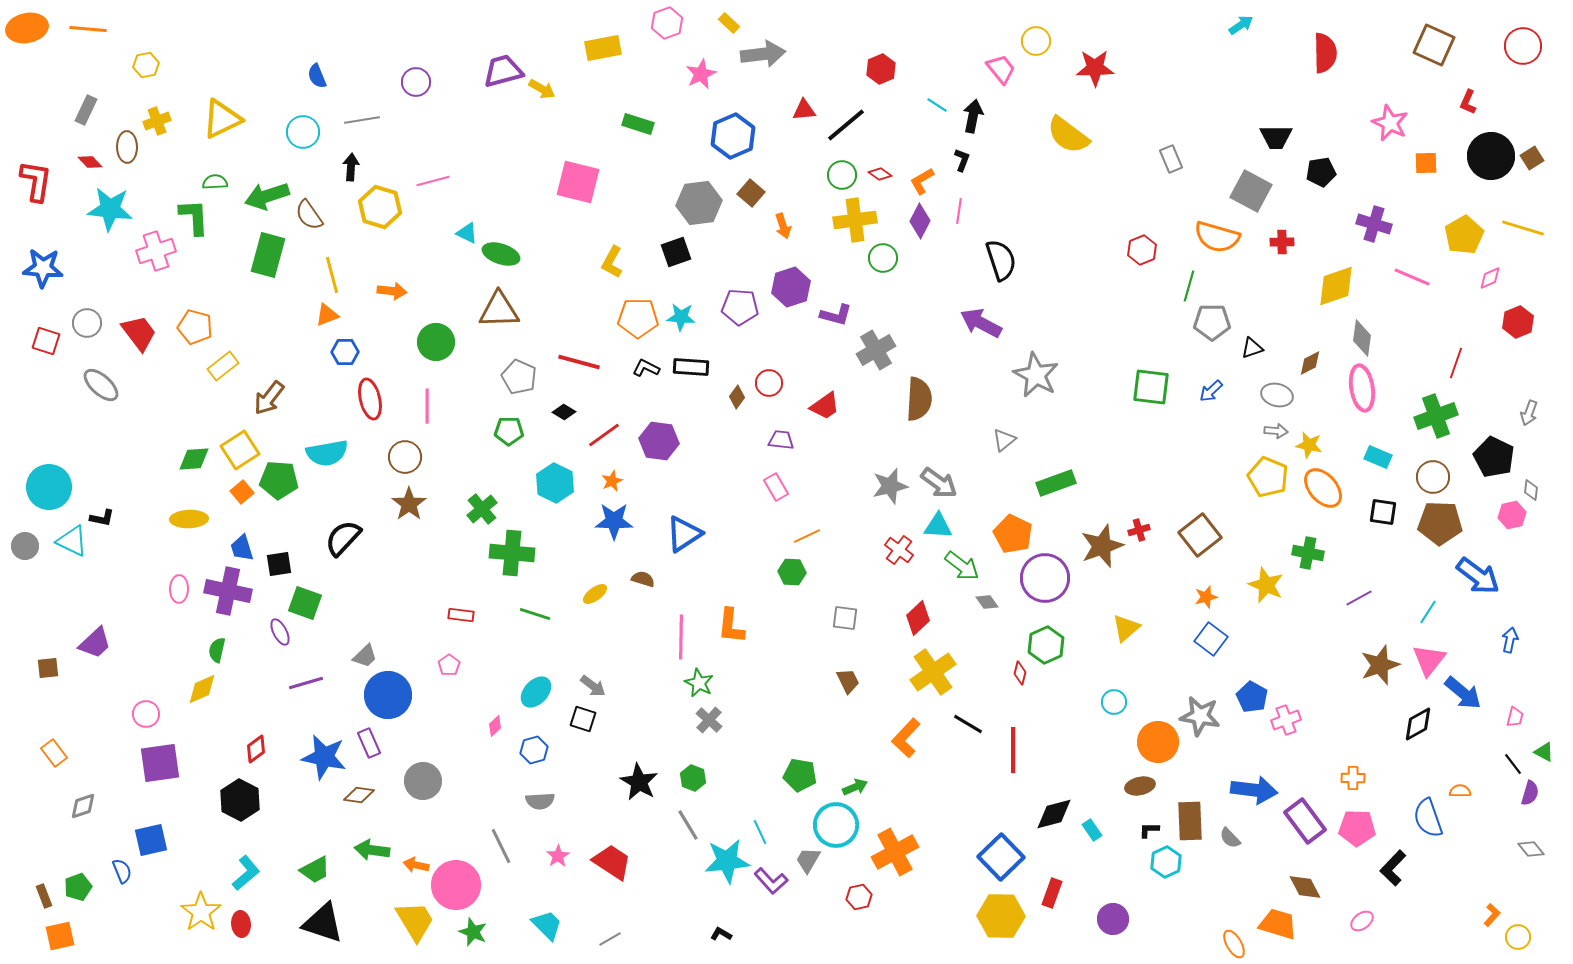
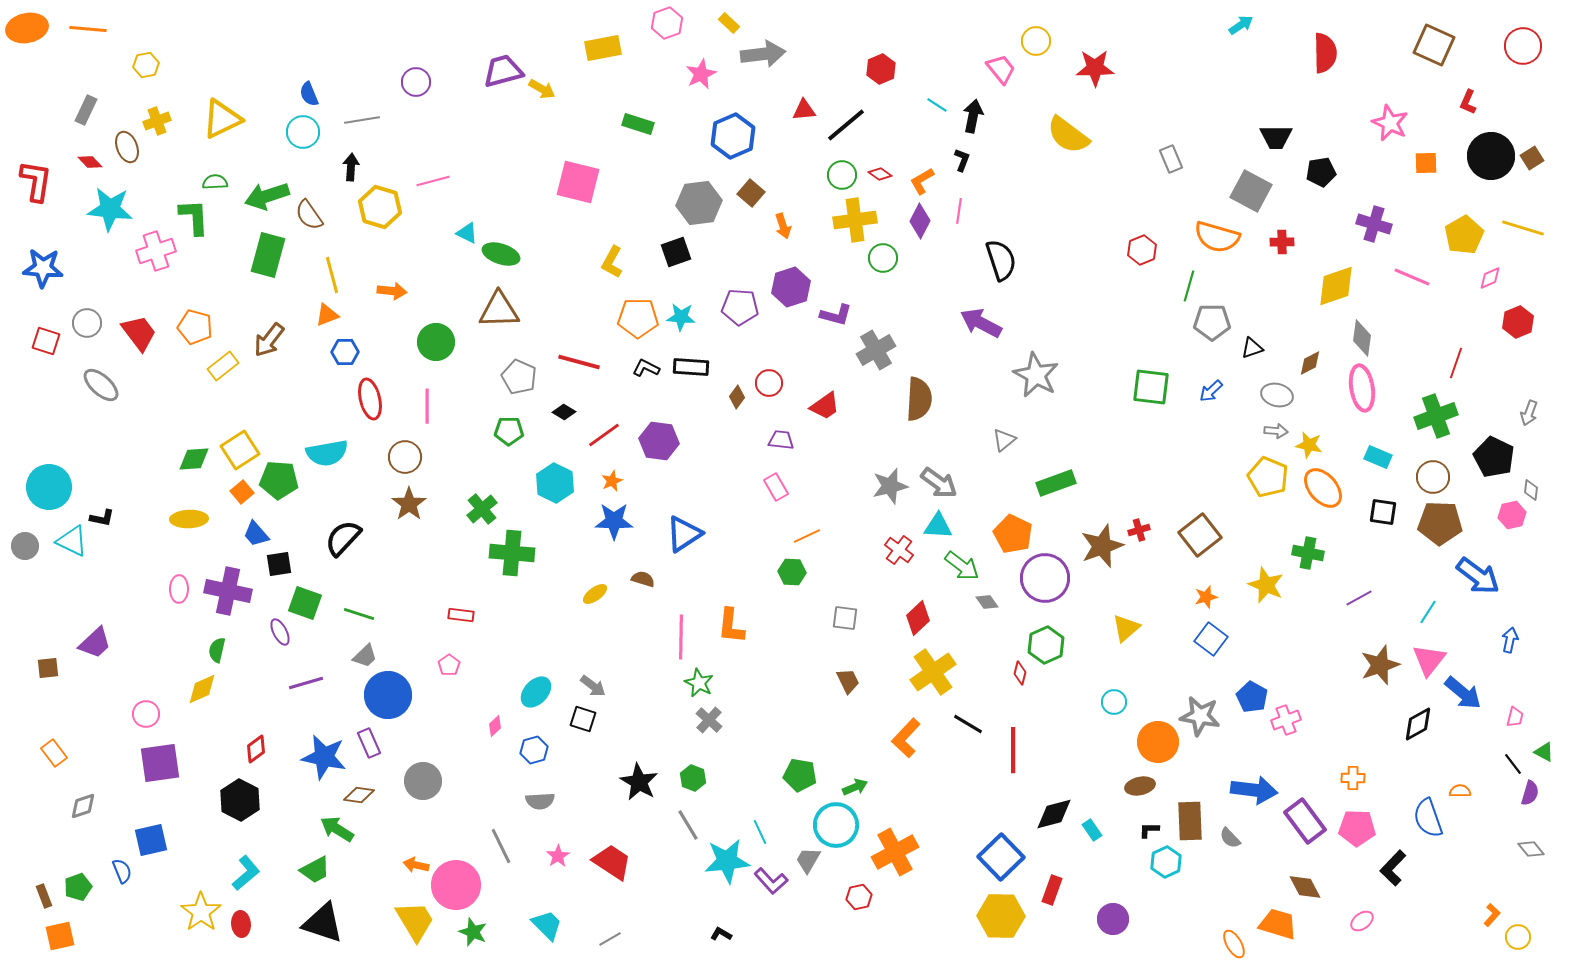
blue semicircle at (317, 76): moved 8 px left, 18 px down
brown ellipse at (127, 147): rotated 20 degrees counterclockwise
brown arrow at (269, 398): moved 58 px up
blue trapezoid at (242, 548): moved 14 px right, 14 px up; rotated 24 degrees counterclockwise
green line at (535, 614): moved 176 px left
green arrow at (372, 850): moved 35 px left, 21 px up; rotated 24 degrees clockwise
red rectangle at (1052, 893): moved 3 px up
